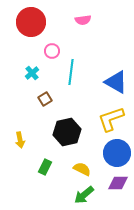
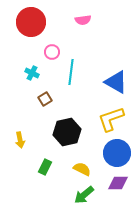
pink circle: moved 1 px down
cyan cross: rotated 24 degrees counterclockwise
